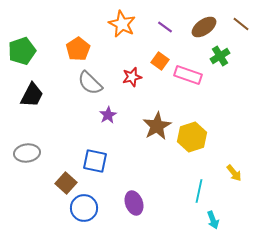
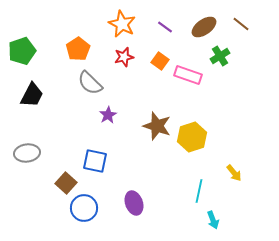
red star: moved 8 px left, 20 px up
brown star: rotated 24 degrees counterclockwise
